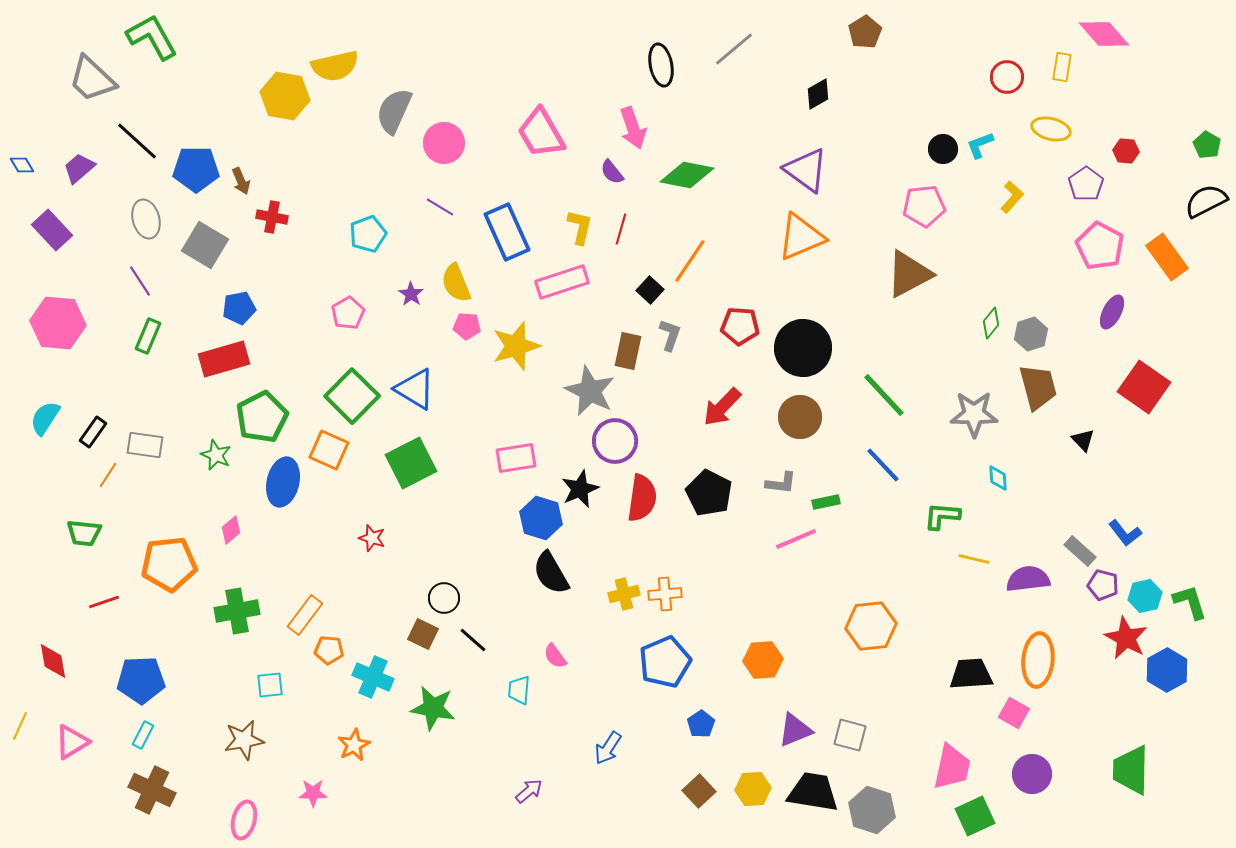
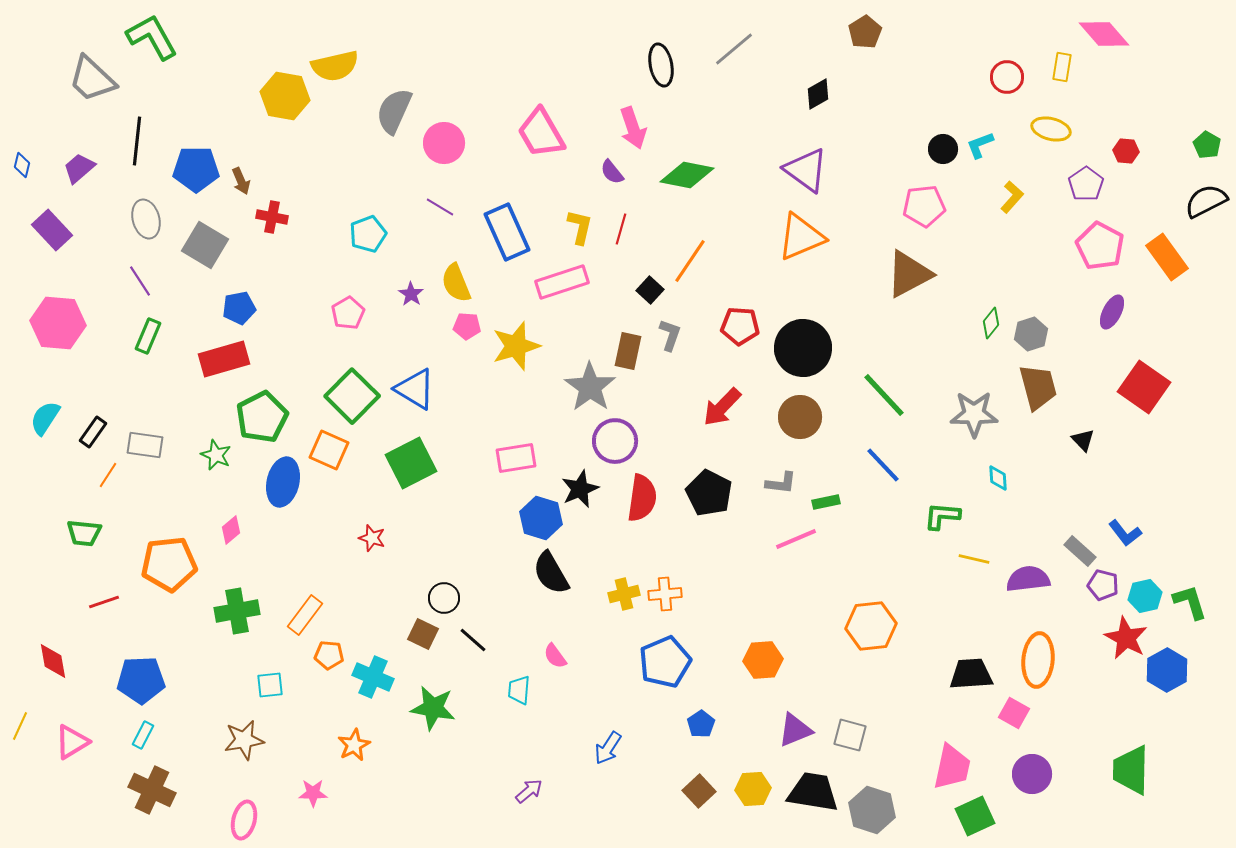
black line at (137, 141): rotated 54 degrees clockwise
blue diamond at (22, 165): rotated 45 degrees clockwise
gray star at (590, 391): moved 4 px up; rotated 9 degrees clockwise
orange pentagon at (329, 650): moved 5 px down
